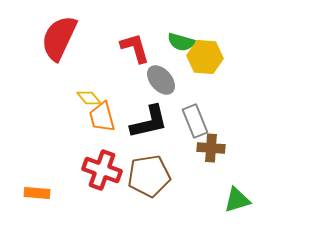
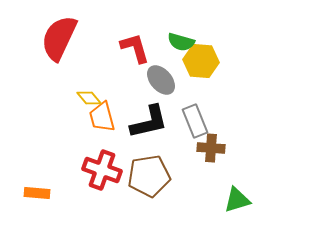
yellow hexagon: moved 4 px left, 4 px down
